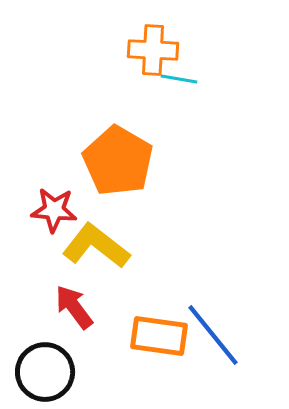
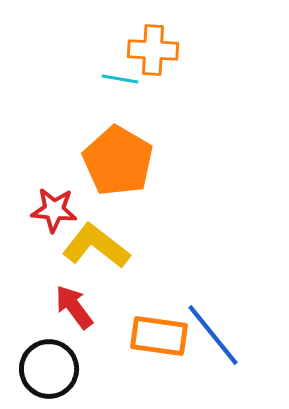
cyan line: moved 59 px left
black circle: moved 4 px right, 3 px up
